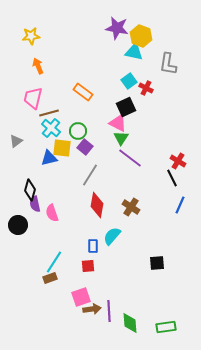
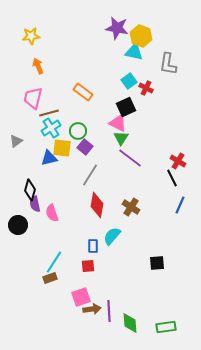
cyan cross at (51, 128): rotated 18 degrees clockwise
